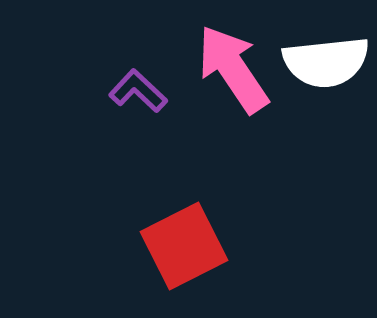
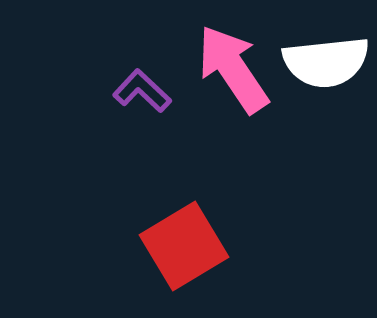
purple L-shape: moved 4 px right
red square: rotated 4 degrees counterclockwise
